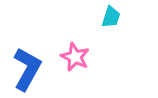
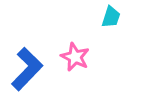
blue L-shape: rotated 15 degrees clockwise
